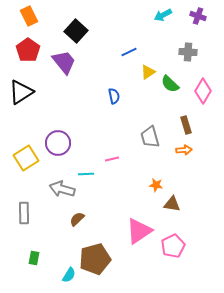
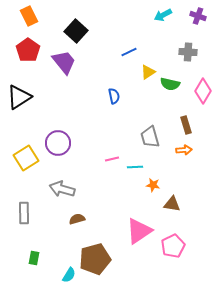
green semicircle: rotated 30 degrees counterclockwise
black triangle: moved 2 px left, 5 px down
cyan line: moved 49 px right, 7 px up
orange star: moved 3 px left
brown semicircle: rotated 28 degrees clockwise
